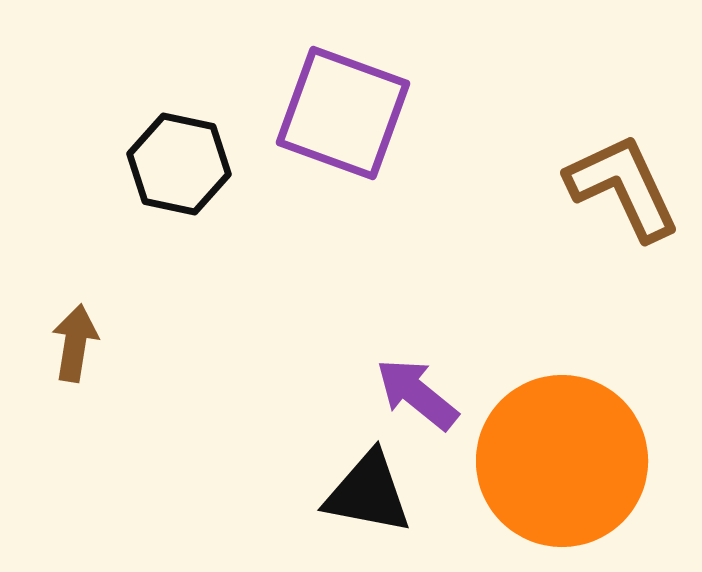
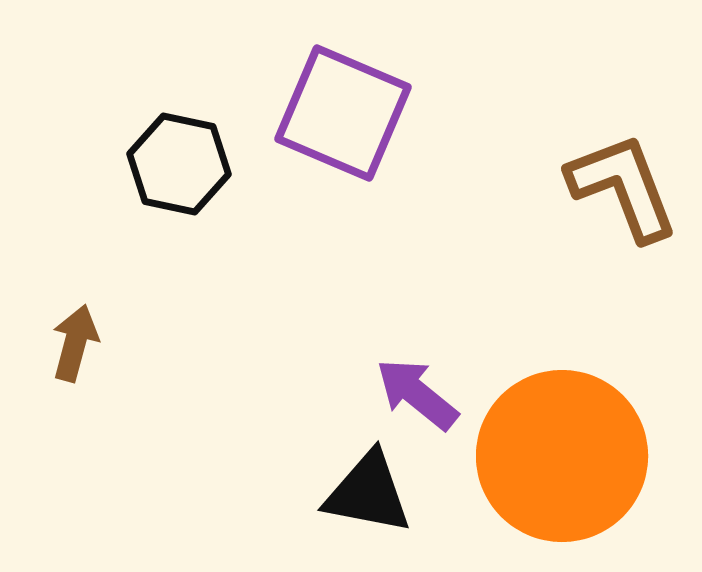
purple square: rotated 3 degrees clockwise
brown L-shape: rotated 4 degrees clockwise
brown arrow: rotated 6 degrees clockwise
orange circle: moved 5 px up
